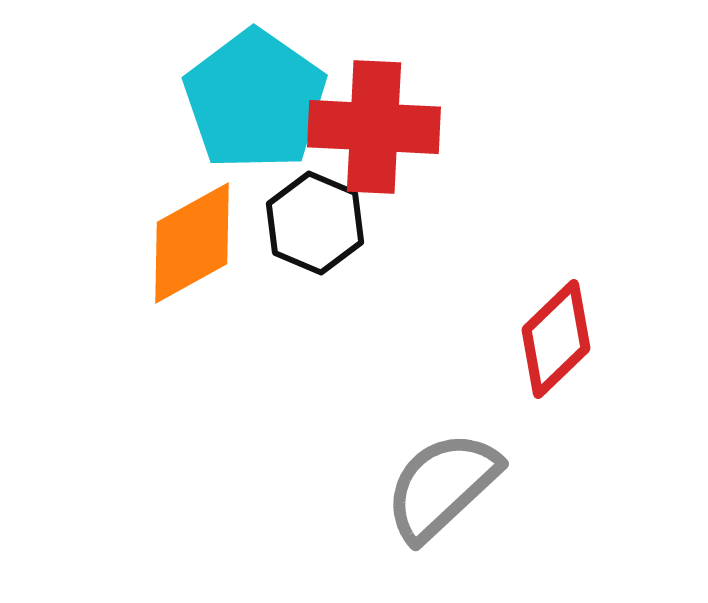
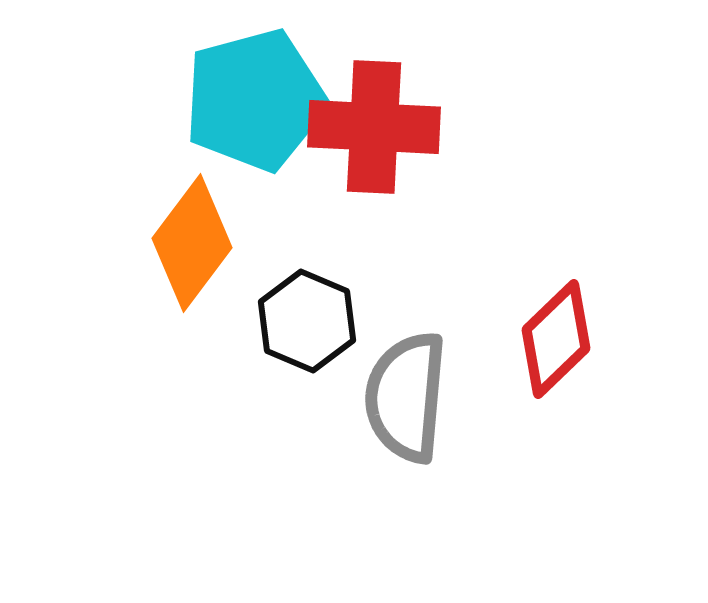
cyan pentagon: rotated 22 degrees clockwise
black hexagon: moved 8 px left, 98 px down
orange diamond: rotated 24 degrees counterclockwise
gray semicircle: moved 36 px left, 89 px up; rotated 42 degrees counterclockwise
